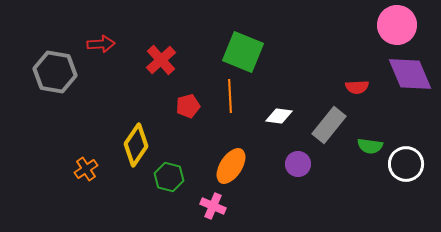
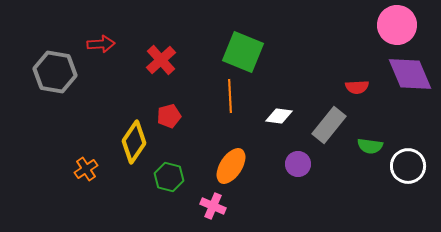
red pentagon: moved 19 px left, 10 px down
yellow diamond: moved 2 px left, 3 px up
white circle: moved 2 px right, 2 px down
